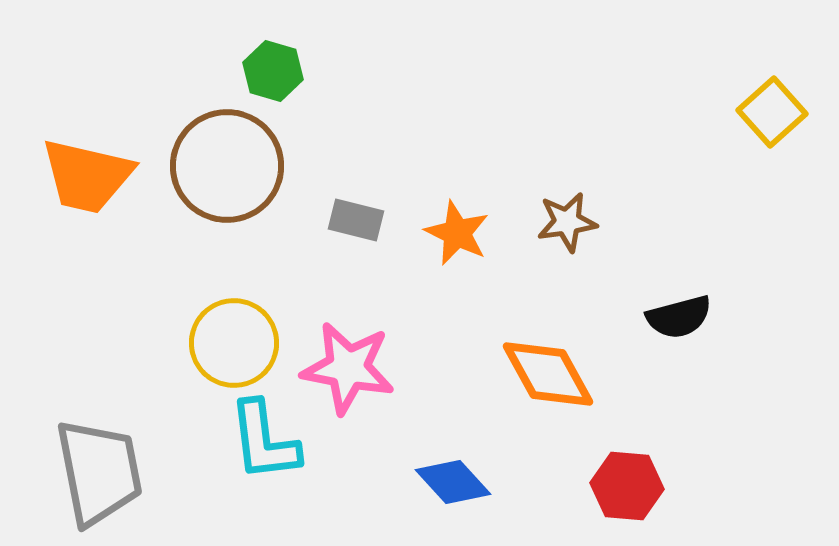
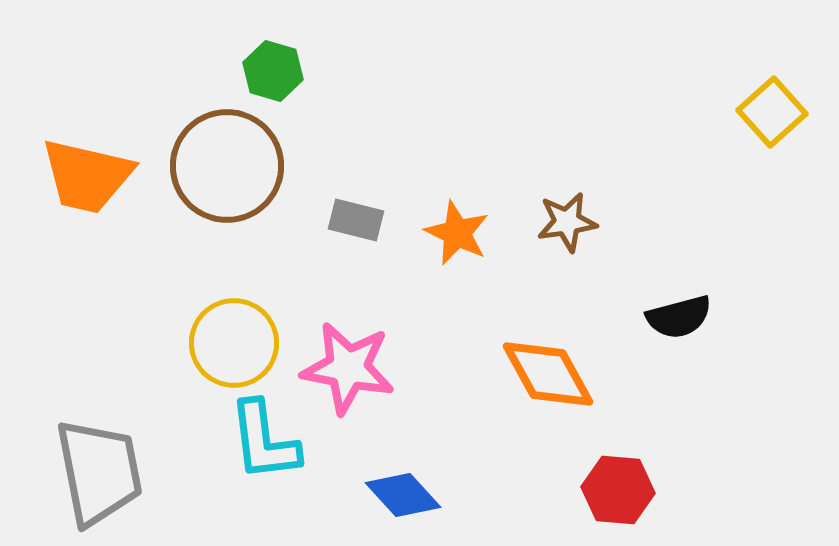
blue diamond: moved 50 px left, 13 px down
red hexagon: moved 9 px left, 4 px down
